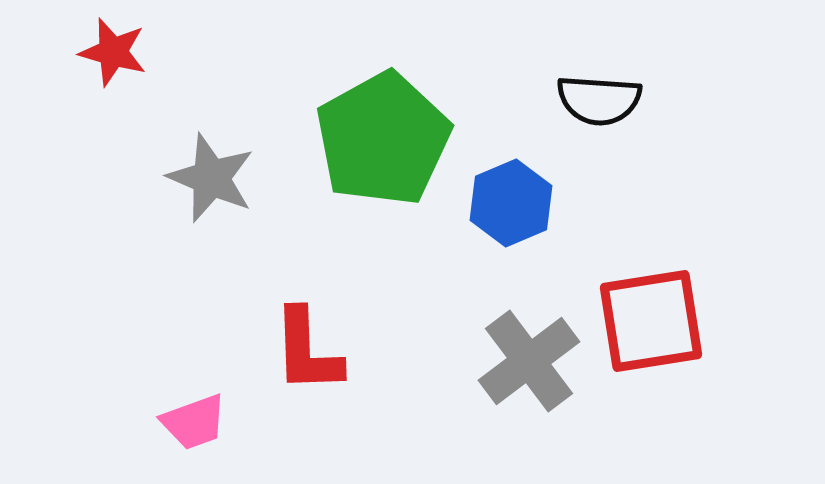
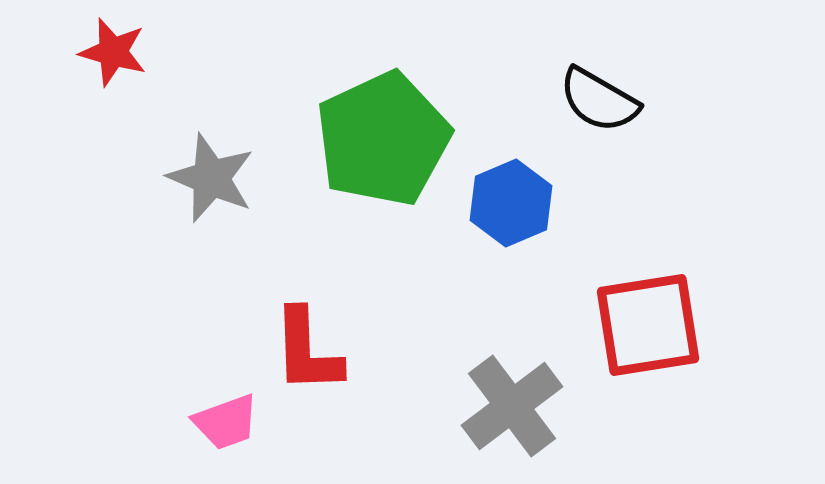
black semicircle: rotated 26 degrees clockwise
green pentagon: rotated 4 degrees clockwise
red square: moved 3 px left, 4 px down
gray cross: moved 17 px left, 45 px down
pink trapezoid: moved 32 px right
